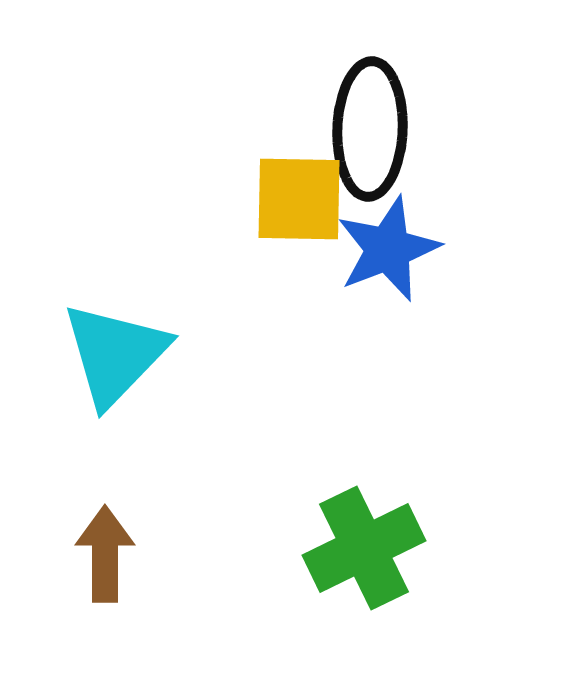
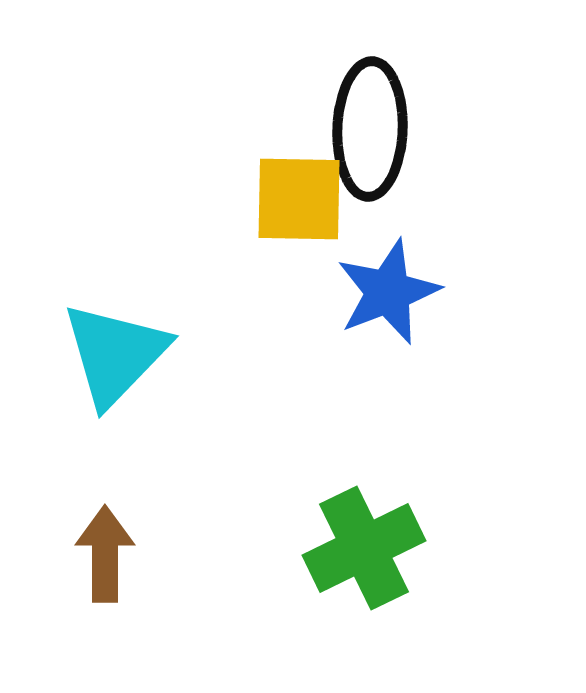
blue star: moved 43 px down
